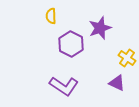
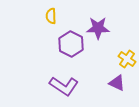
purple star: moved 2 px left; rotated 20 degrees clockwise
yellow cross: moved 1 px down
